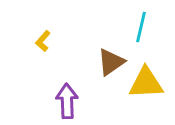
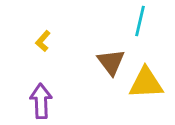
cyan line: moved 1 px left, 6 px up
brown triangle: rotated 32 degrees counterclockwise
purple arrow: moved 26 px left
